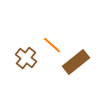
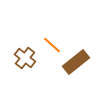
brown cross: moved 1 px left
